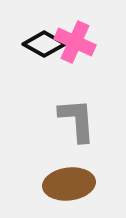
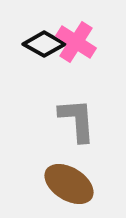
pink cross: moved 1 px right; rotated 9 degrees clockwise
brown ellipse: rotated 39 degrees clockwise
